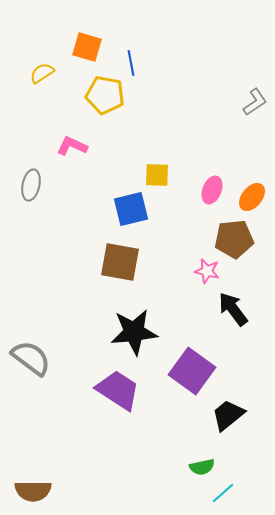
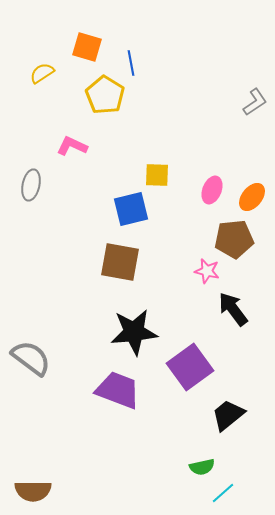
yellow pentagon: rotated 21 degrees clockwise
purple square: moved 2 px left, 4 px up; rotated 18 degrees clockwise
purple trapezoid: rotated 12 degrees counterclockwise
